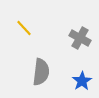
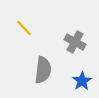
gray cross: moved 5 px left, 4 px down
gray semicircle: moved 2 px right, 2 px up
